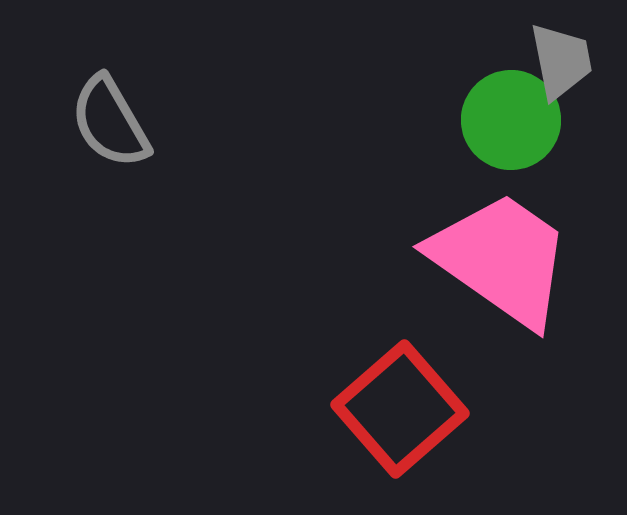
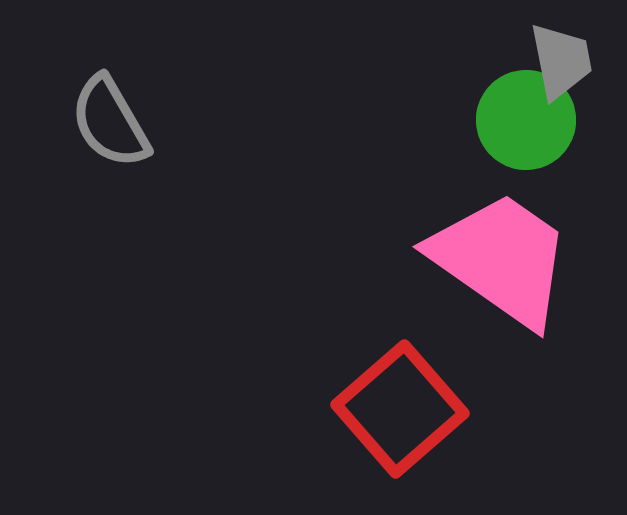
green circle: moved 15 px right
